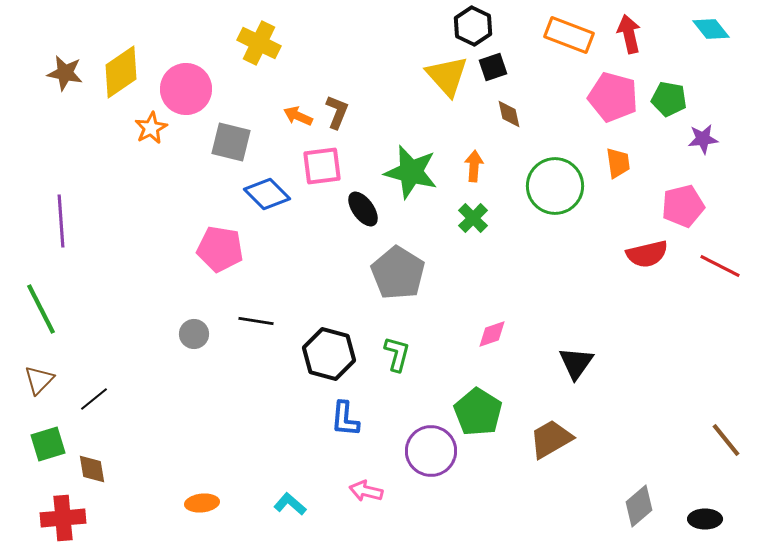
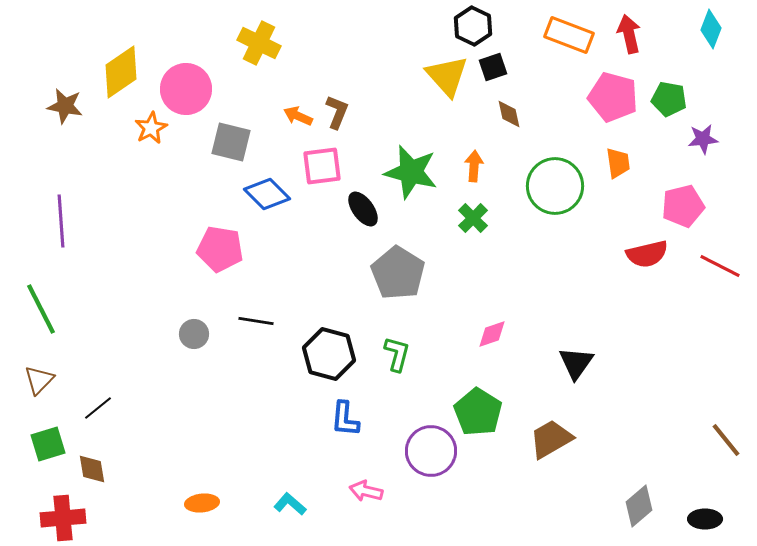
cyan diamond at (711, 29): rotated 60 degrees clockwise
brown star at (65, 73): moved 33 px down
black line at (94, 399): moved 4 px right, 9 px down
